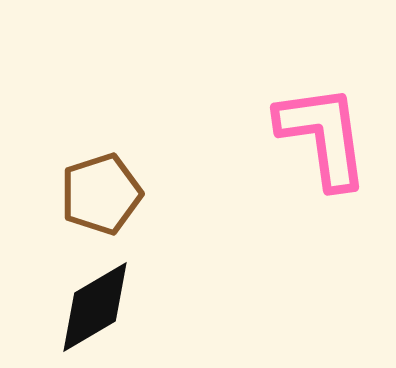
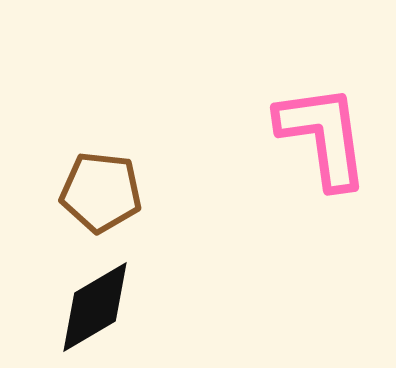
brown pentagon: moved 2 px up; rotated 24 degrees clockwise
